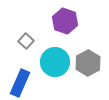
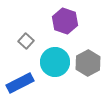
blue rectangle: rotated 40 degrees clockwise
